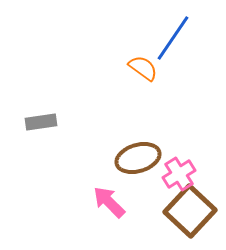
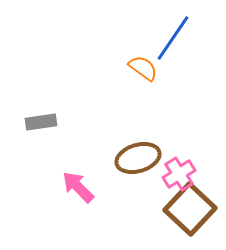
pink arrow: moved 31 px left, 15 px up
brown square: moved 2 px up
